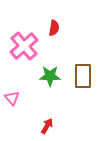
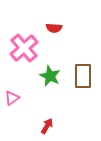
red semicircle: rotated 84 degrees clockwise
pink cross: moved 2 px down
green star: rotated 25 degrees clockwise
pink triangle: rotated 35 degrees clockwise
